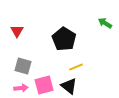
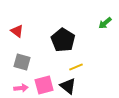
green arrow: rotated 72 degrees counterclockwise
red triangle: rotated 24 degrees counterclockwise
black pentagon: moved 1 px left, 1 px down
gray square: moved 1 px left, 4 px up
black triangle: moved 1 px left
